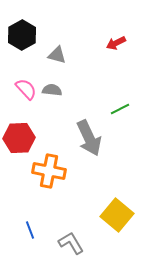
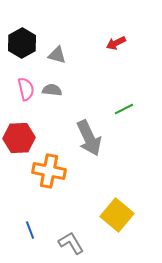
black hexagon: moved 8 px down
pink semicircle: rotated 30 degrees clockwise
green line: moved 4 px right
